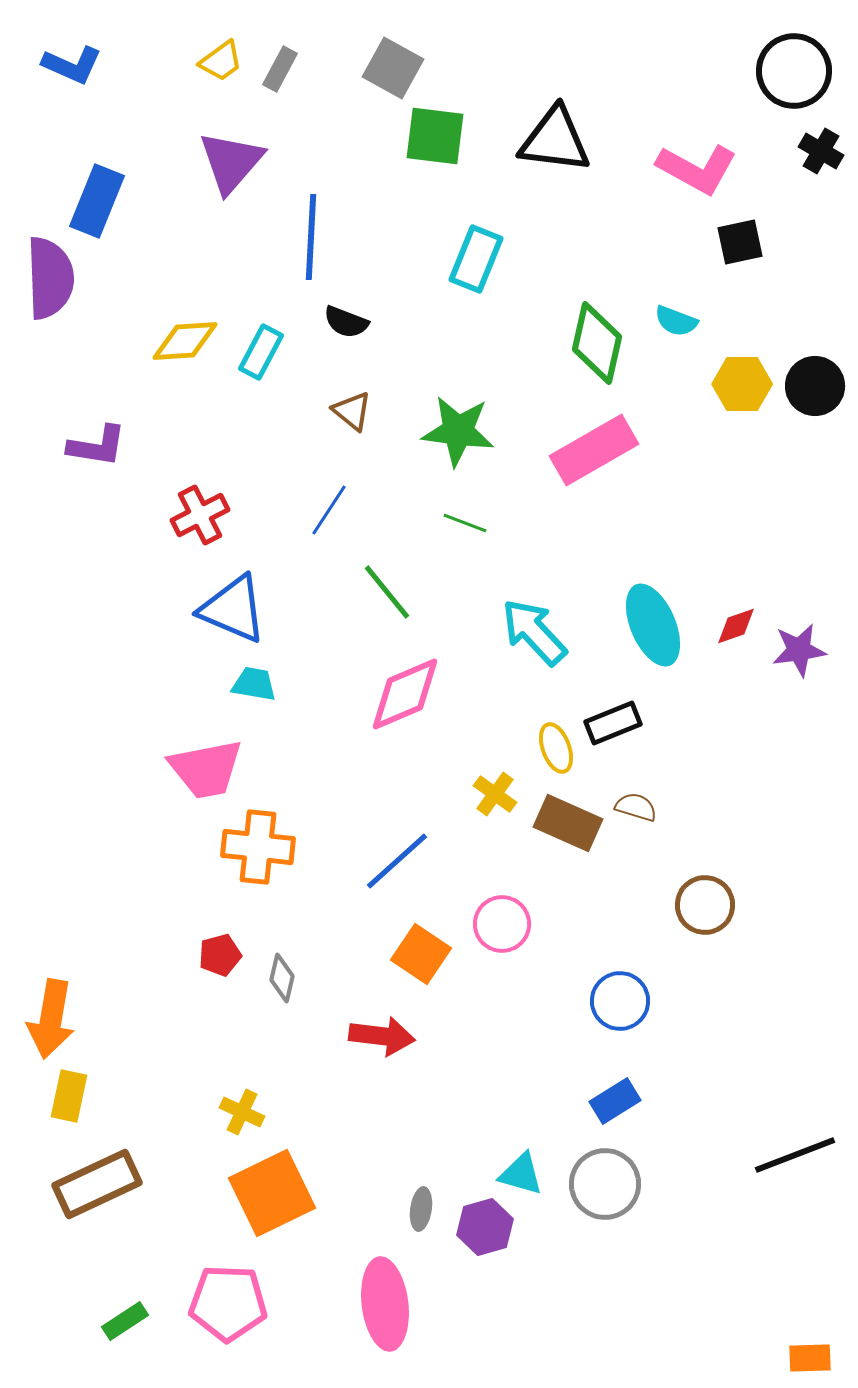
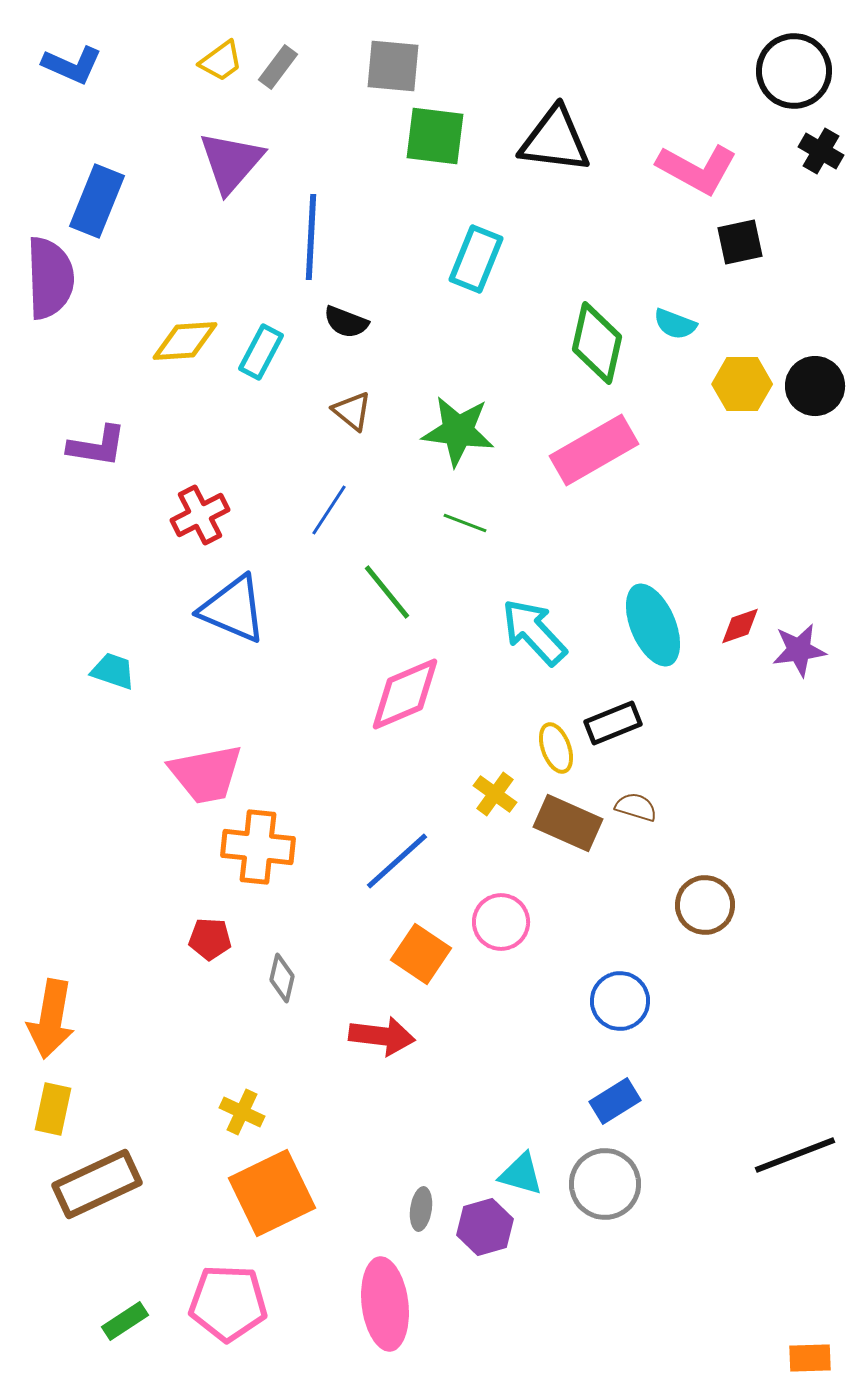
gray square at (393, 68): moved 2 px up; rotated 24 degrees counterclockwise
gray rectangle at (280, 69): moved 2 px left, 2 px up; rotated 9 degrees clockwise
cyan semicircle at (676, 321): moved 1 px left, 3 px down
red diamond at (736, 626): moved 4 px right
cyan trapezoid at (254, 684): moved 141 px left, 13 px up; rotated 9 degrees clockwise
pink trapezoid at (206, 769): moved 5 px down
pink circle at (502, 924): moved 1 px left, 2 px up
red pentagon at (220, 955): moved 10 px left, 16 px up; rotated 18 degrees clockwise
yellow rectangle at (69, 1096): moved 16 px left, 13 px down
